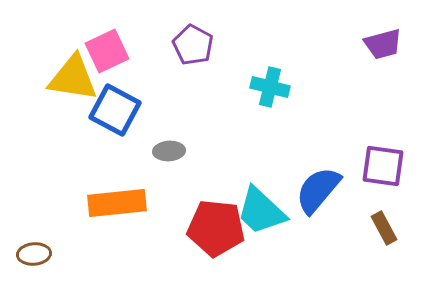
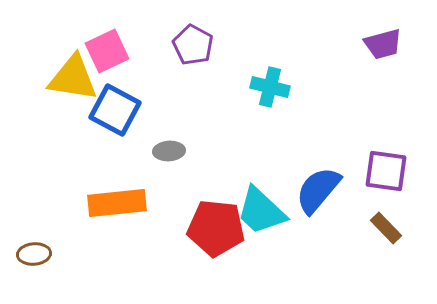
purple square: moved 3 px right, 5 px down
brown rectangle: moved 2 px right; rotated 16 degrees counterclockwise
